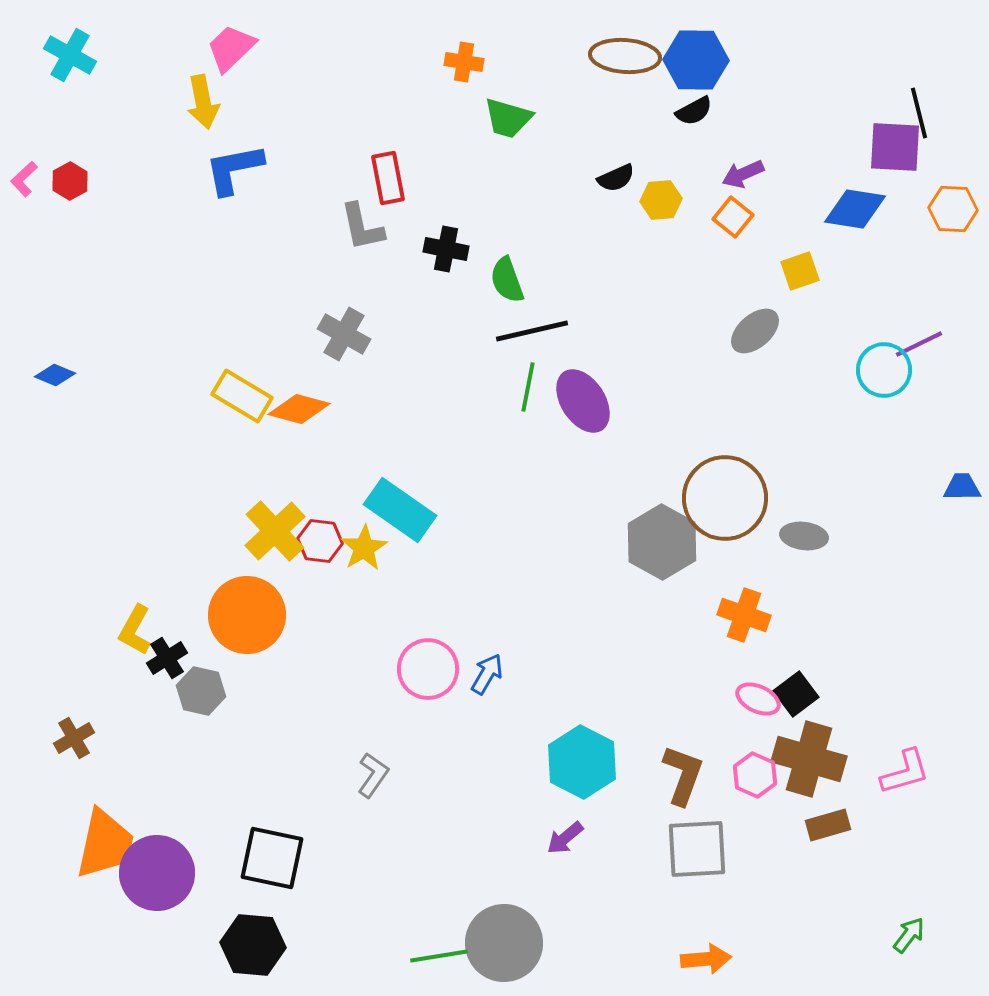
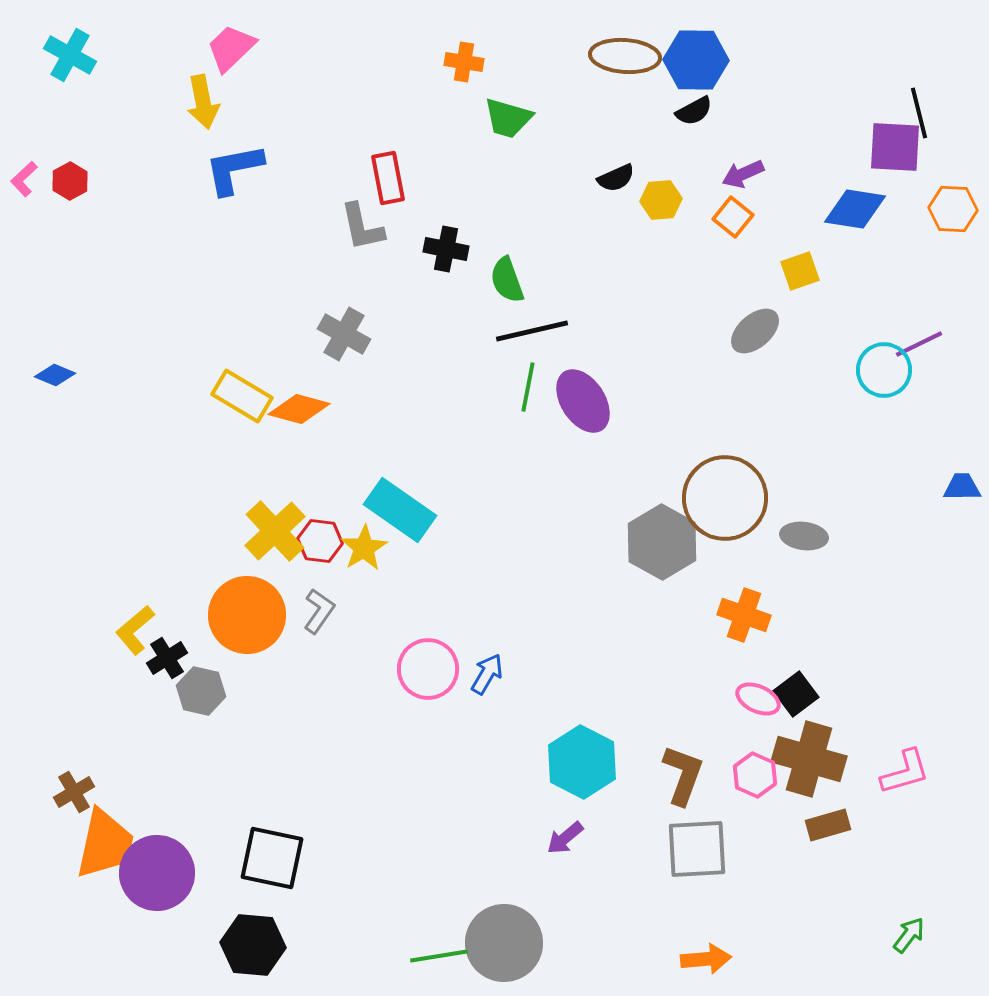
yellow L-shape at (135, 630): rotated 21 degrees clockwise
brown cross at (74, 738): moved 54 px down
gray L-shape at (373, 775): moved 54 px left, 164 px up
